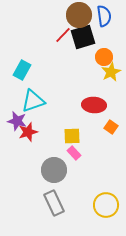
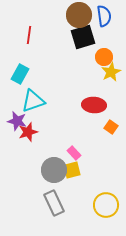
red line: moved 34 px left; rotated 36 degrees counterclockwise
cyan rectangle: moved 2 px left, 4 px down
yellow square: moved 34 px down; rotated 12 degrees counterclockwise
